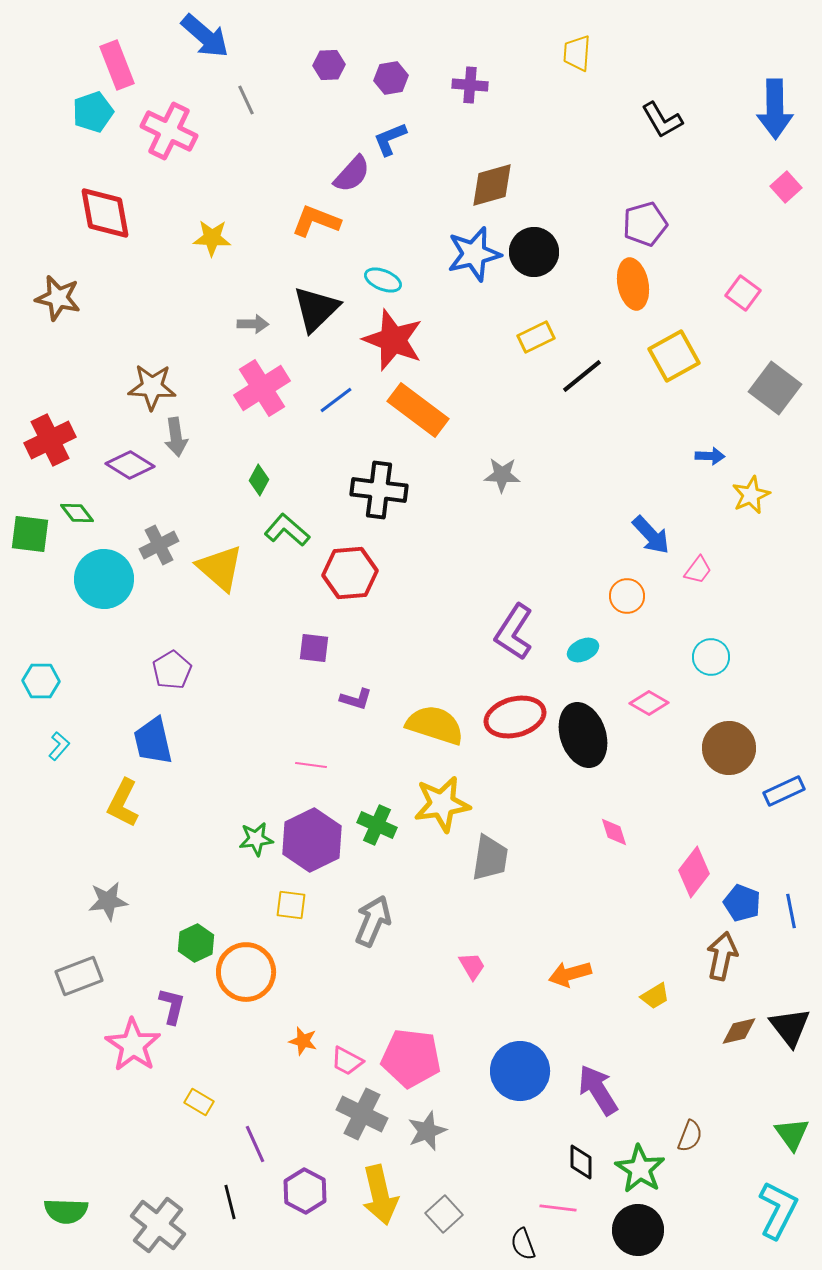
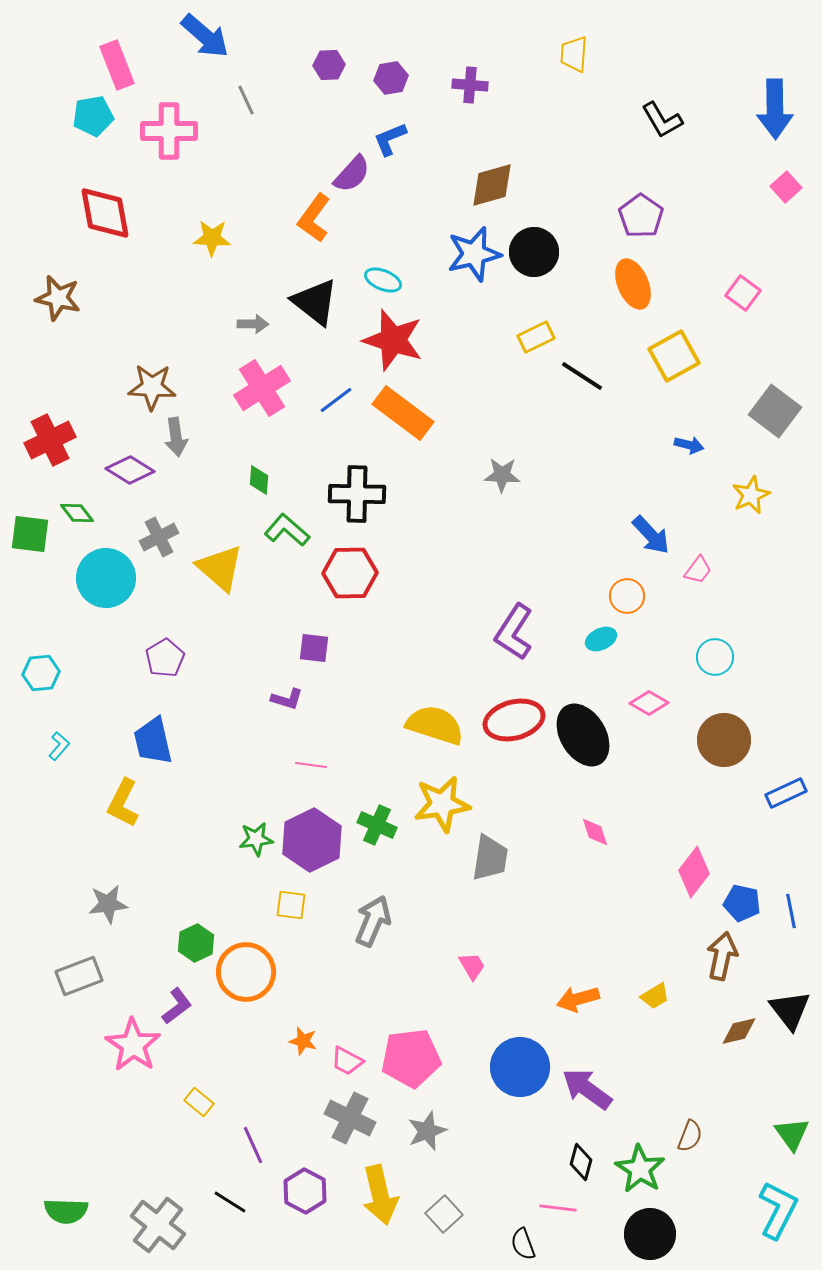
yellow trapezoid at (577, 53): moved 3 px left, 1 px down
cyan pentagon at (93, 112): moved 4 px down; rotated 9 degrees clockwise
pink cross at (169, 131): rotated 26 degrees counterclockwise
orange L-shape at (316, 221): moved 2 px left, 3 px up; rotated 75 degrees counterclockwise
purple pentagon at (645, 224): moved 4 px left, 8 px up; rotated 21 degrees counterclockwise
orange ellipse at (633, 284): rotated 12 degrees counterclockwise
black triangle at (316, 309): moved 1 px left, 7 px up; rotated 38 degrees counterclockwise
red star at (393, 340): rotated 4 degrees counterclockwise
black line at (582, 376): rotated 72 degrees clockwise
gray square at (775, 388): moved 23 px down
orange rectangle at (418, 410): moved 15 px left, 3 px down
blue arrow at (710, 456): moved 21 px left, 11 px up; rotated 12 degrees clockwise
purple diamond at (130, 465): moved 5 px down
green diamond at (259, 480): rotated 24 degrees counterclockwise
black cross at (379, 490): moved 22 px left, 4 px down; rotated 6 degrees counterclockwise
gray cross at (159, 545): moved 8 px up
red hexagon at (350, 573): rotated 4 degrees clockwise
cyan circle at (104, 579): moved 2 px right, 1 px up
cyan ellipse at (583, 650): moved 18 px right, 11 px up
cyan circle at (711, 657): moved 4 px right
purple pentagon at (172, 670): moved 7 px left, 12 px up
cyan hexagon at (41, 681): moved 8 px up; rotated 6 degrees counterclockwise
purple L-shape at (356, 699): moved 69 px left
red ellipse at (515, 717): moved 1 px left, 3 px down
black ellipse at (583, 735): rotated 12 degrees counterclockwise
brown circle at (729, 748): moved 5 px left, 8 px up
blue rectangle at (784, 791): moved 2 px right, 2 px down
pink diamond at (614, 832): moved 19 px left
gray star at (108, 901): moved 3 px down
blue pentagon at (742, 903): rotated 9 degrees counterclockwise
orange arrow at (570, 974): moved 8 px right, 25 px down
purple L-shape at (172, 1006): moved 5 px right; rotated 39 degrees clockwise
black triangle at (790, 1027): moved 17 px up
pink pentagon at (411, 1058): rotated 14 degrees counterclockwise
blue circle at (520, 1071): moved 4 px up
purple arrow at (598, 1090): moved 11 px left, 1 px up; rotated 22 degrees counterclockwise
yellow rectangle at (199, 1102): rotated 8 degrees clockwise
gray cross at (362, 1114): moved 12 px left, 4 px down
purple line at (255, 1144): moved 2 px left, 1 px down
black diamond at (581, 1162): rotated 15 degrees clockwise
black line at (230, 1202): rotated 44 degrees counterclockwise
black circle at (638, 1230): moved 12 px right, 4 px down
